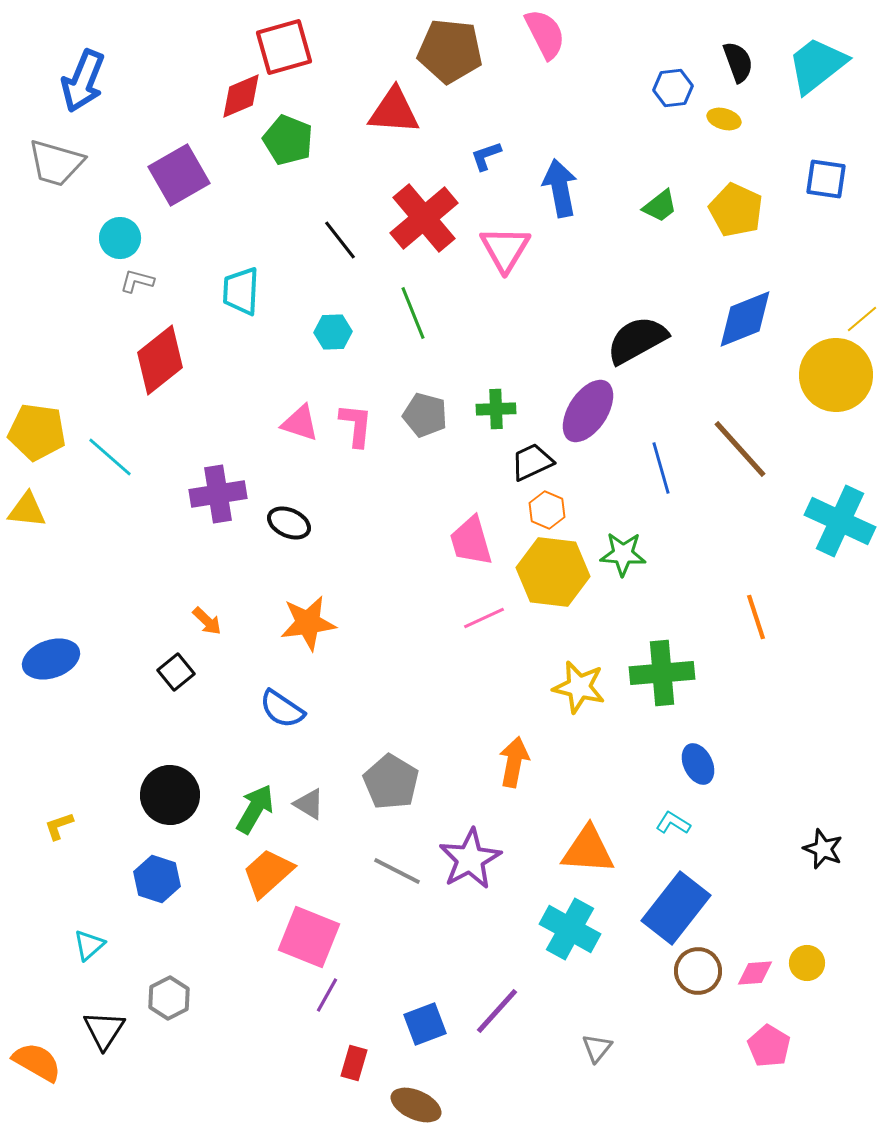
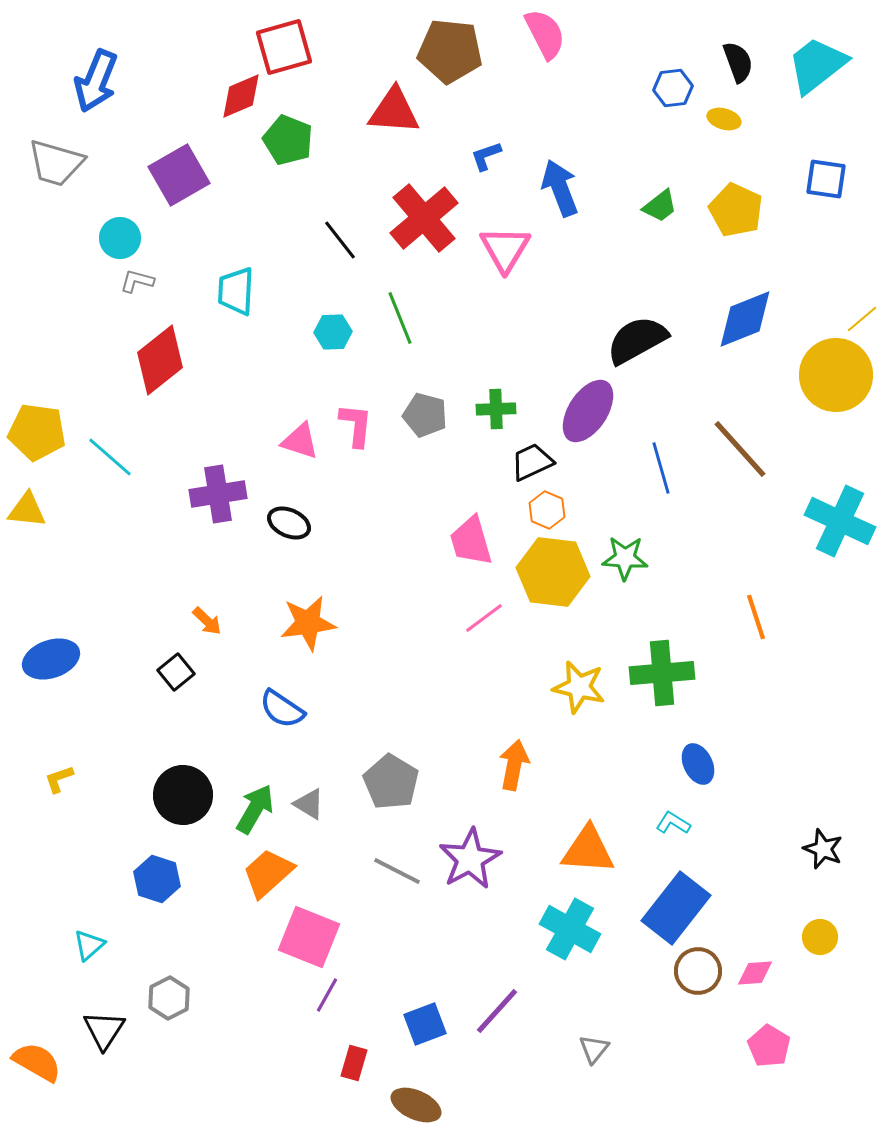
blue arrow at (83, 81): moved 13 px right
blue arrow at (560, 188): rotated 10 degrees counterclockwise
cyan trapezoid at (241, 291): moved 5 px left
green line at (413, 313): moved 13 px left, 5 px down
pink triangle at (300, 423): moved 18 px down
green star at (623, 554): moved 2 px right, 4 px down
pink line at (484, 618): rotated 12 degrees counterclockwise
orange arrow at (514, 762): moved 3 px down
black circle at (170, 795): moved 13 px right
yellow L-shape at (59, 826): moved 47 px up
yellow circle at (807, 963): moved 13 px right, 26 px up
gray triangle at (597, 1048): moved 3 px left, 1 px down
